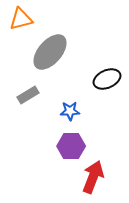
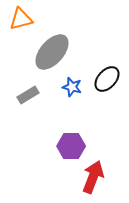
gray ellipse: moved 2 px right
black ellipse: rotated 24 degrees counterclockwise
blue star: moved 2 px right, 24 px up; rotated 18 degrees clockwise
